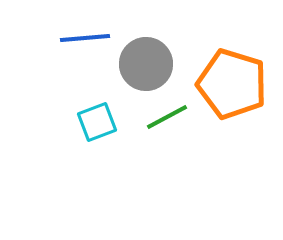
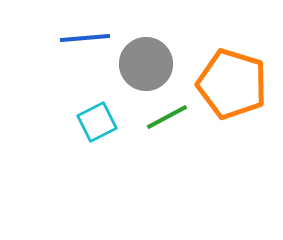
cyan square: rotated 6 degrees counterclockwise
